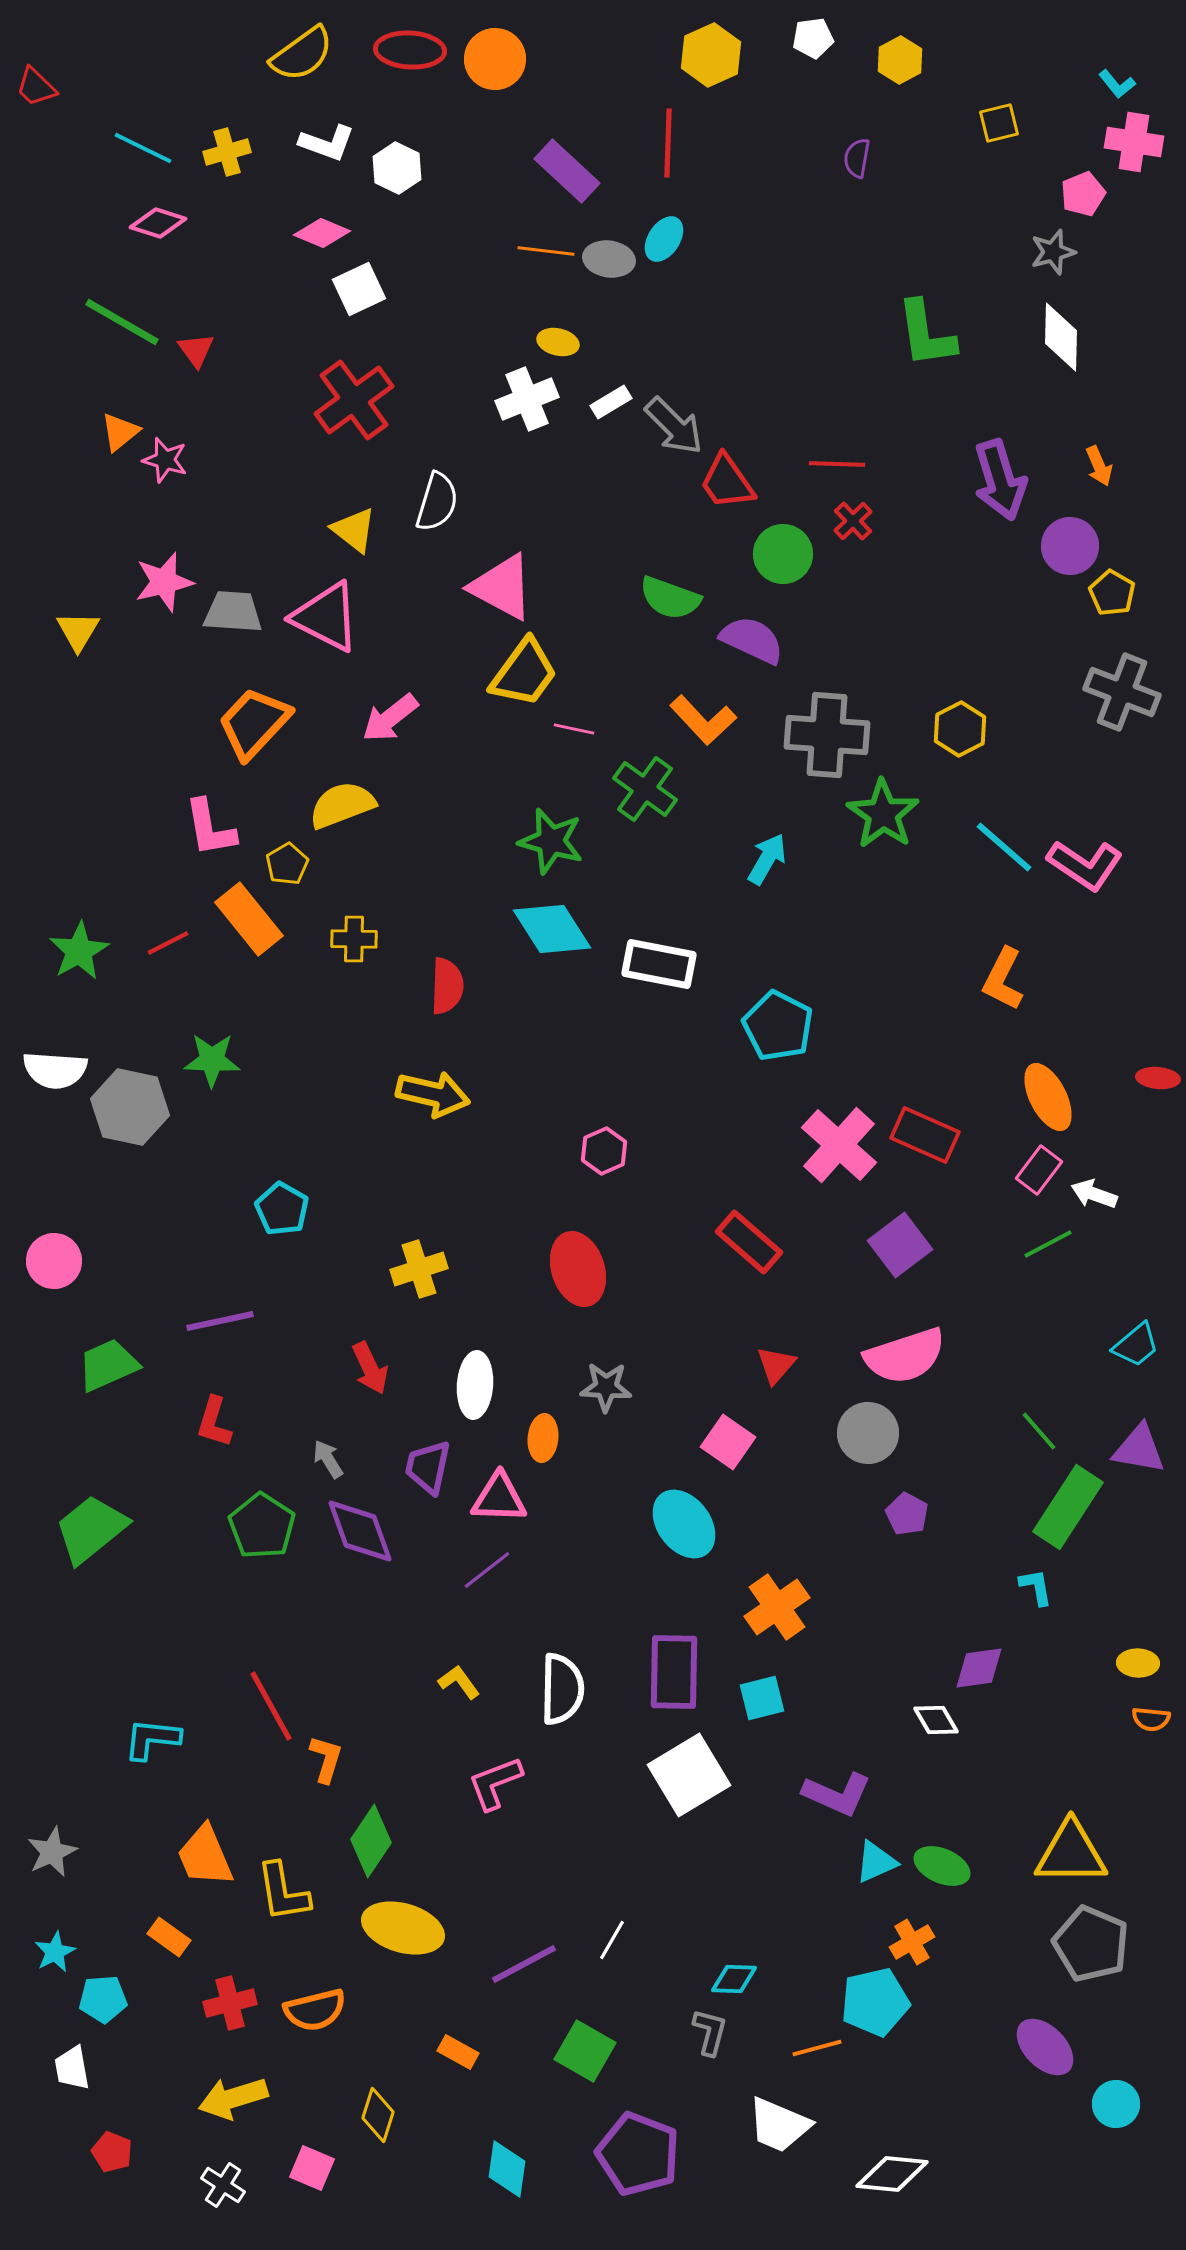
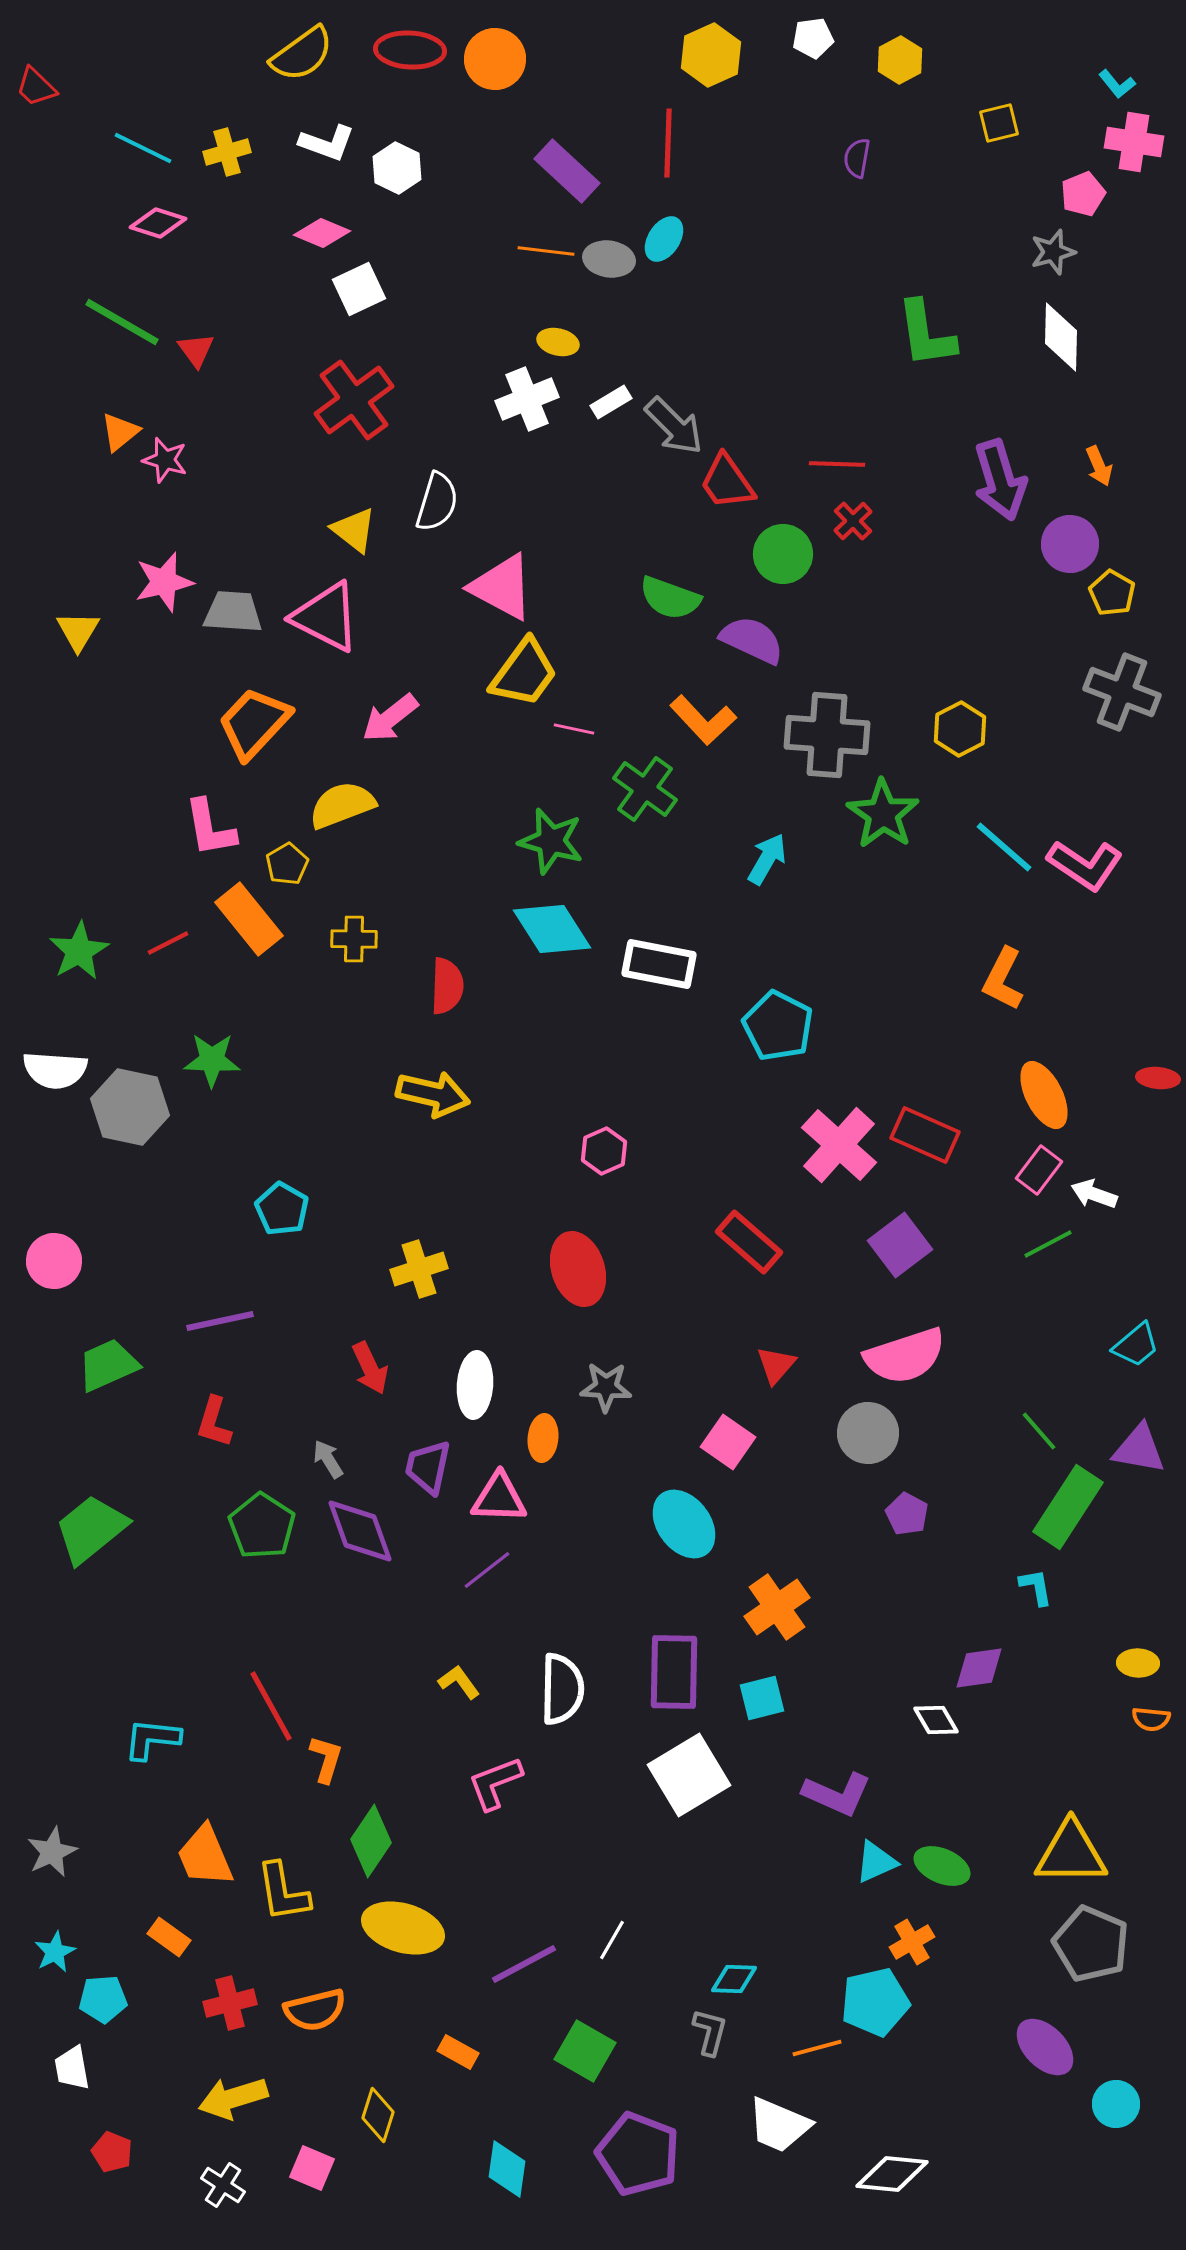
purple circle at (1070, 546): moved 2 px up
orange ellipse at (1048, 1097): moved 4 px left, 2 px up
